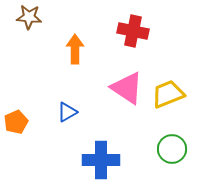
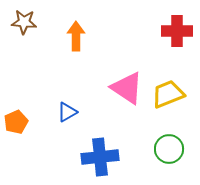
brown star: moved 5 px left, 5 px down
red cross: moved 44 px right; rotated 12 degrees counterclockwise
orange arrow: moved 1 px right, 13 px up
green circle: moved 3 px left
blue cross: moved 1 px left, 3 px up; rotated 6 degrees counterclockwise
